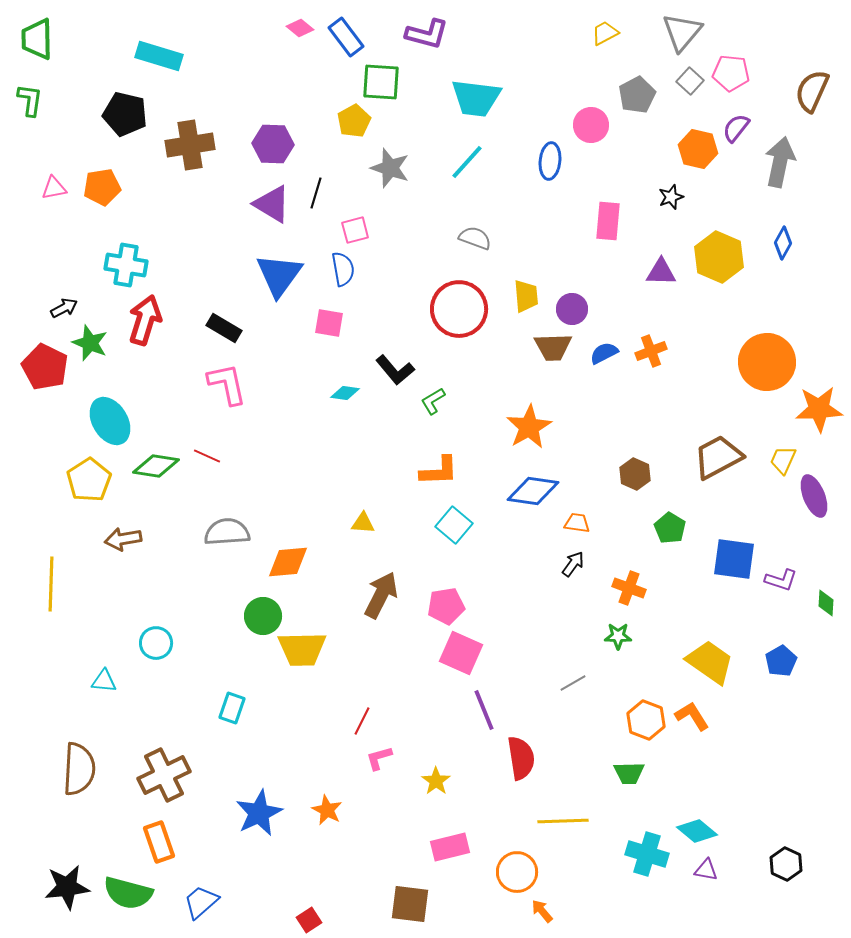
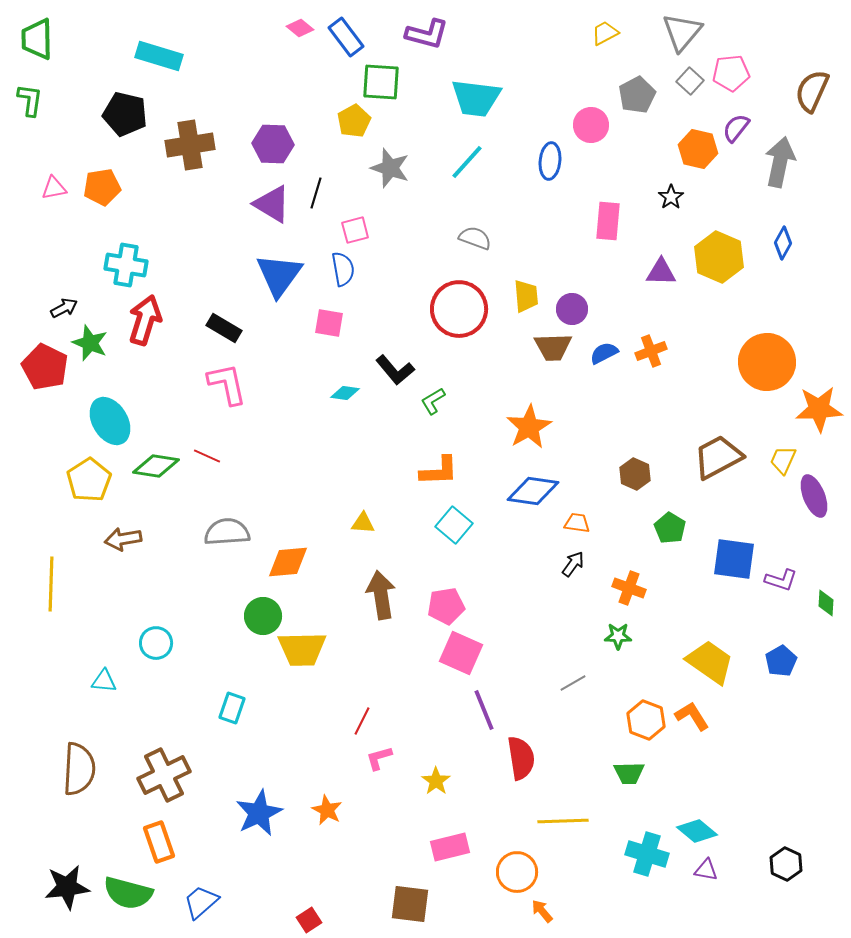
pink pentagon at (731, 73): rotated 12 degrees counterclockwise
black star at (671, 197): rotated 15 degrees counterclockwise
brown arrow at (381, 595): rotated 36 degrees counterclockwise
